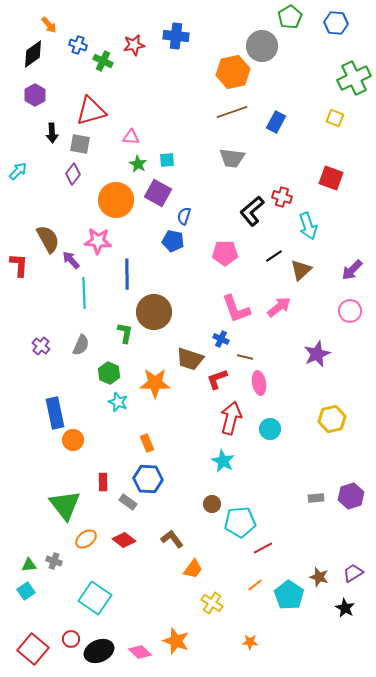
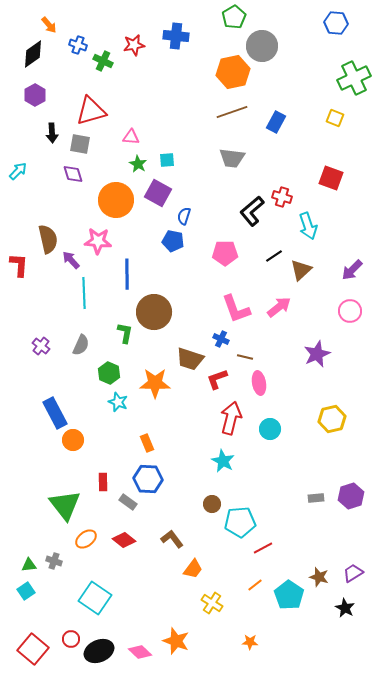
green pentagon at (290, 17): moved 56 px left
purple diamond at (73, 174): rotated 55 degrees counterclockwise
brown semicircle at (48, 239): rotated 16 degrees clockwise
blue rectangle at (55, 413): rotated 16 degrees counterclockwise
